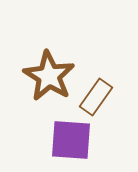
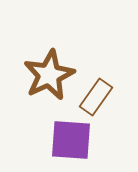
brown star: moved 1 px up; rotated 15 degrees clockwise
